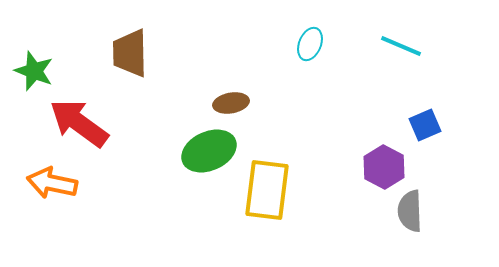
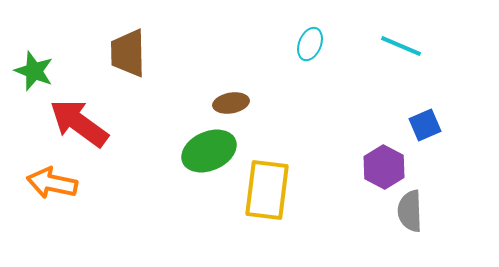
brown trapezoid: moved 2 px left
